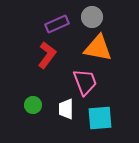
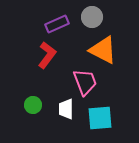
orange triangle: moved 5 px right, 2 px down; rotated 16 degrees clockwise
